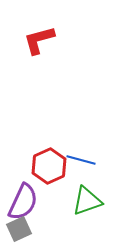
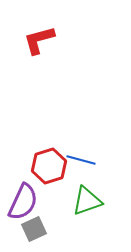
red hexagon: rotated 8 degrees clockwise
gray square: moved 15 px right
